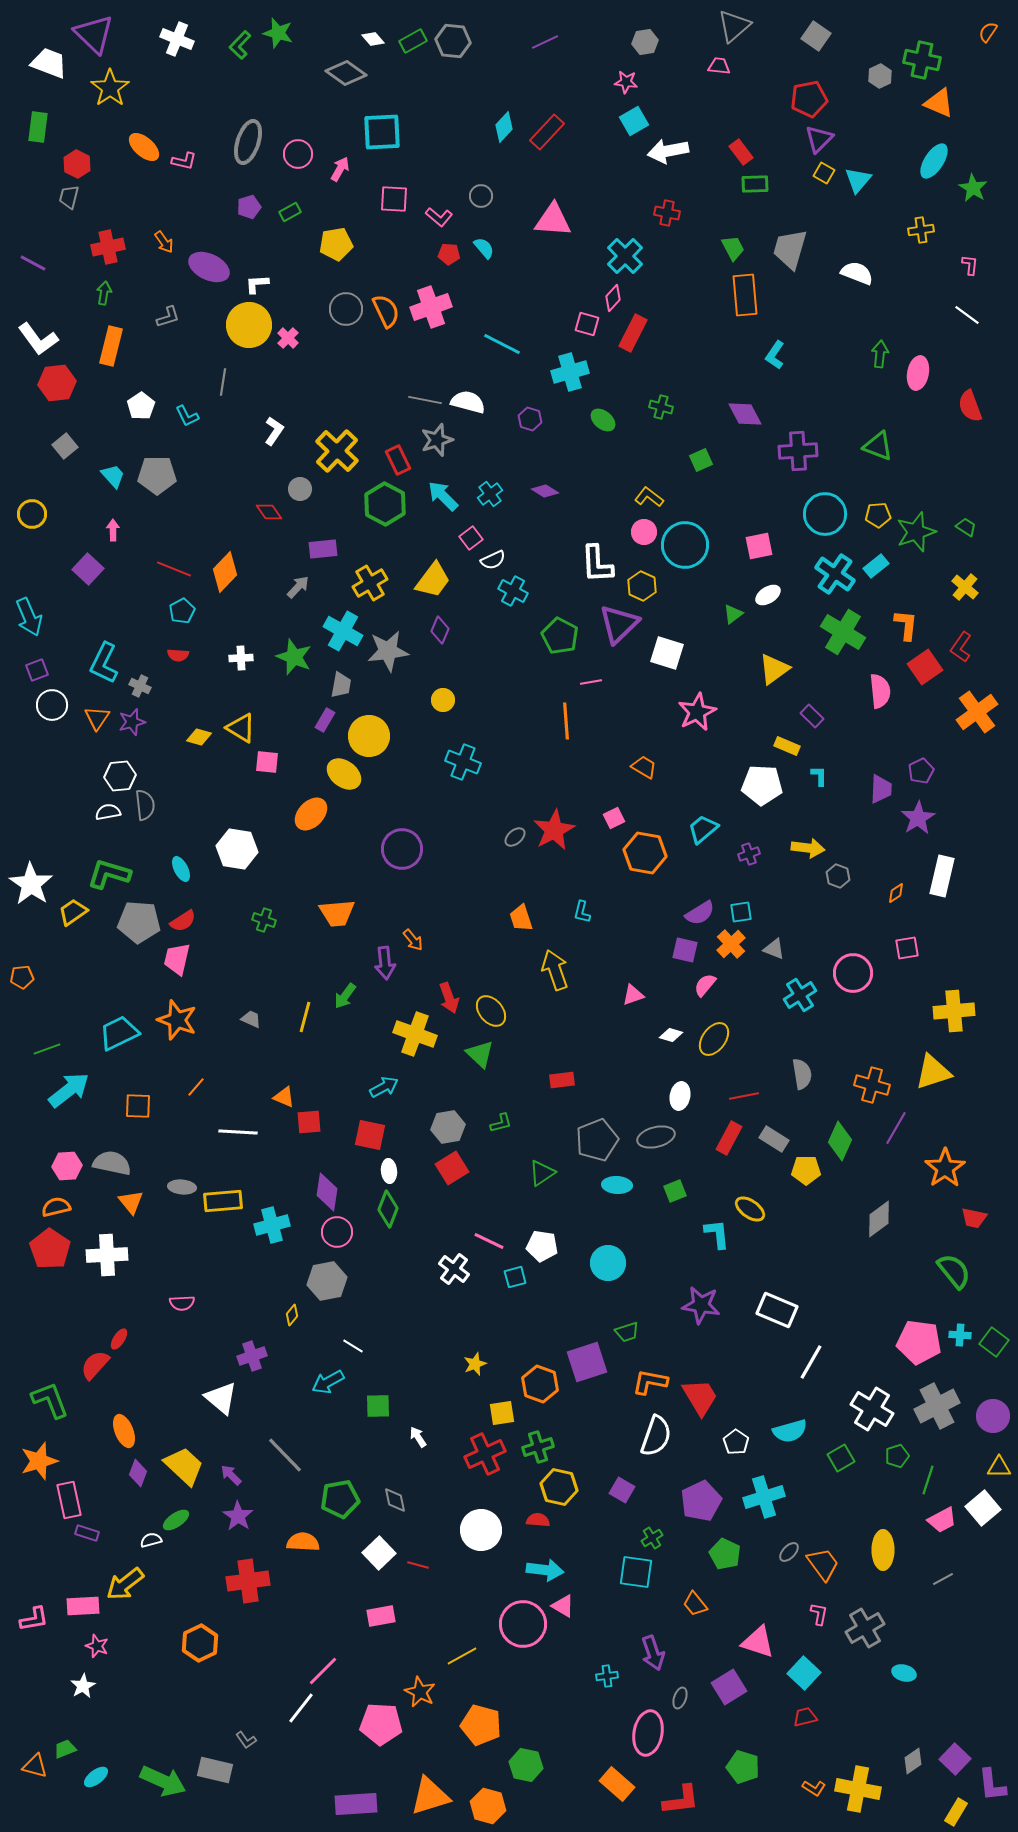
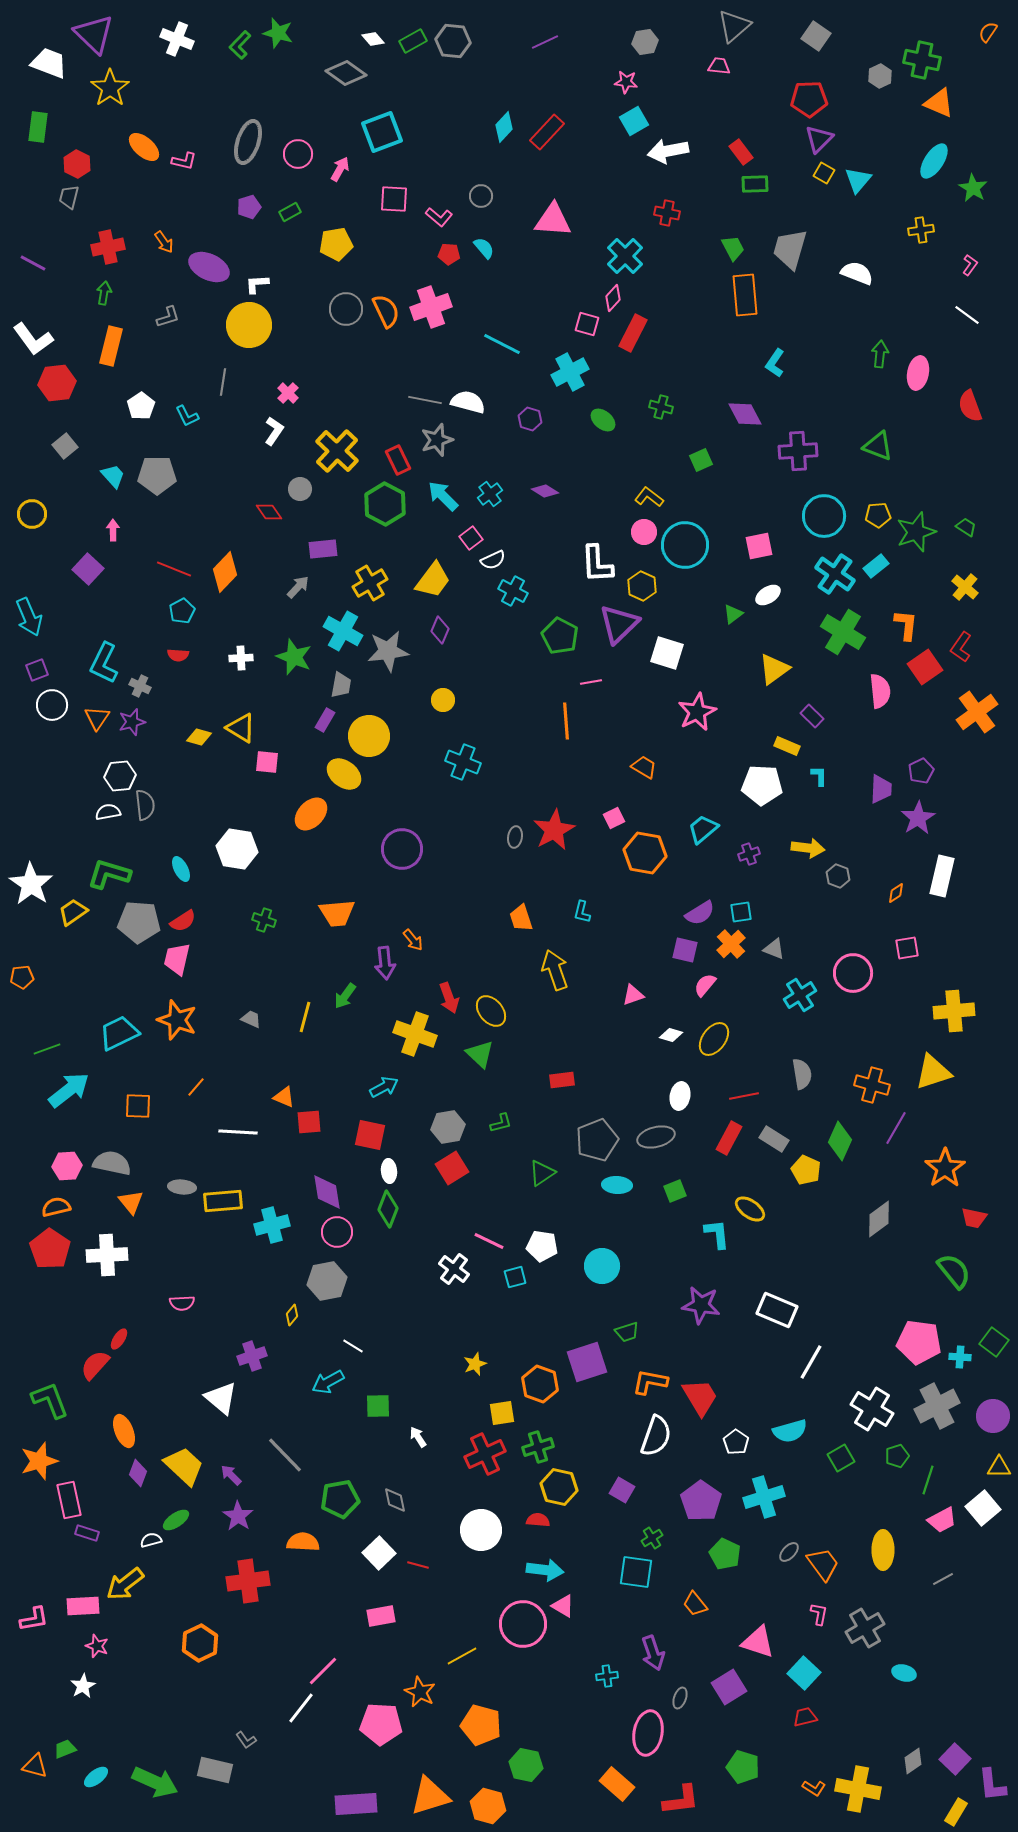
red pentagon at (809, 99): rotated 9 degrees clockwise
cyan square at (382, 132): rotated 18 degrees counterclockwise
pink L-shape at (970, 265): rotated 30 degrees clockwise
pink cross at (288, 338): moved 55 px down
white L-shape at (38, 339): moved 5 px left
cyan L-shape at (775, 355): moved 8 px down
cyan cross at (570, 372): rotated 12 degrees counterclockwise
cyan circle at (825, 514): moved 1 px left, 2 px down
gray ellipse at (515, 837): rotated 40 degrees counterclockwise
yellow pentagon at (806, 1170): rotated 24 degrees clockwise
purple diamond at (327, 1192): rotated 18 degrees counterclockwise
cyan circle at (608, 1263): moved 6 px left, 3 px down
cyan cross at (960, 1335): moved 22 px down
purple pentagon at (701, 1501): rotated 12 degrees counterclockwise
green arrow at (163, 1781): moved 8 px left, 1 px down
